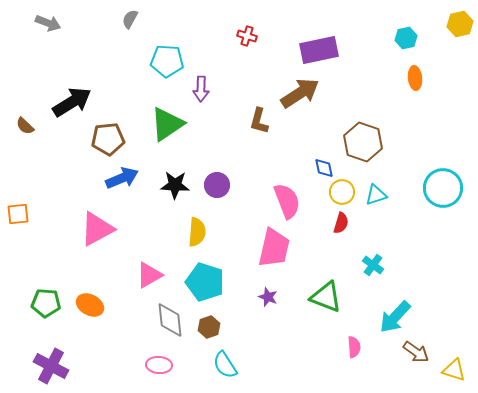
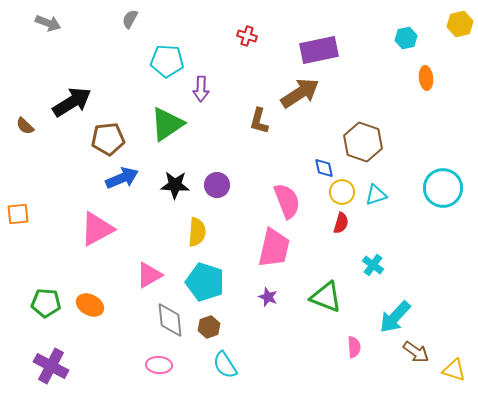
orange ellipse at (415, 78): moved 11 px right
